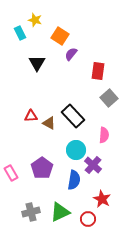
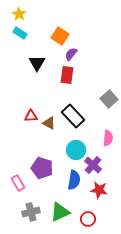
yellow star: moved 16 px left, 6 px up; rotated 16 degrees clockwise
cyan rectangle: rotated 32 degrees counterclockwise
red rectangle: moved 31 px left, 4 px down
gray square: moved 1 px down
pink semicircle: moved 4 px right, 3 px down
purple pentagon: rotated 20 degrees counterclockwise
pink rectangle: moved 7 px right, 10 px down
red star: moved 3 px left, 9 px up; rotated 18 degrees counterclockwise
